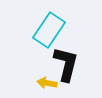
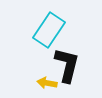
black L-shape: moved 1 px right, 1 px down
